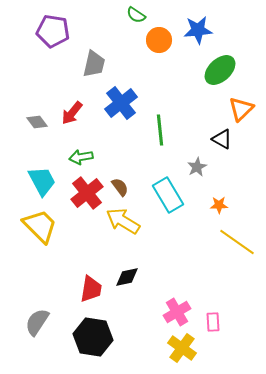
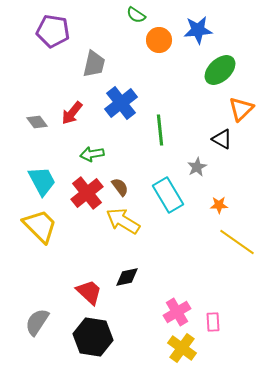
green arrow: moved 11 px right, 3 px up
red trapezoid: moved 2 px left, 3 px down; rotated 56 degrees counterclockwise
